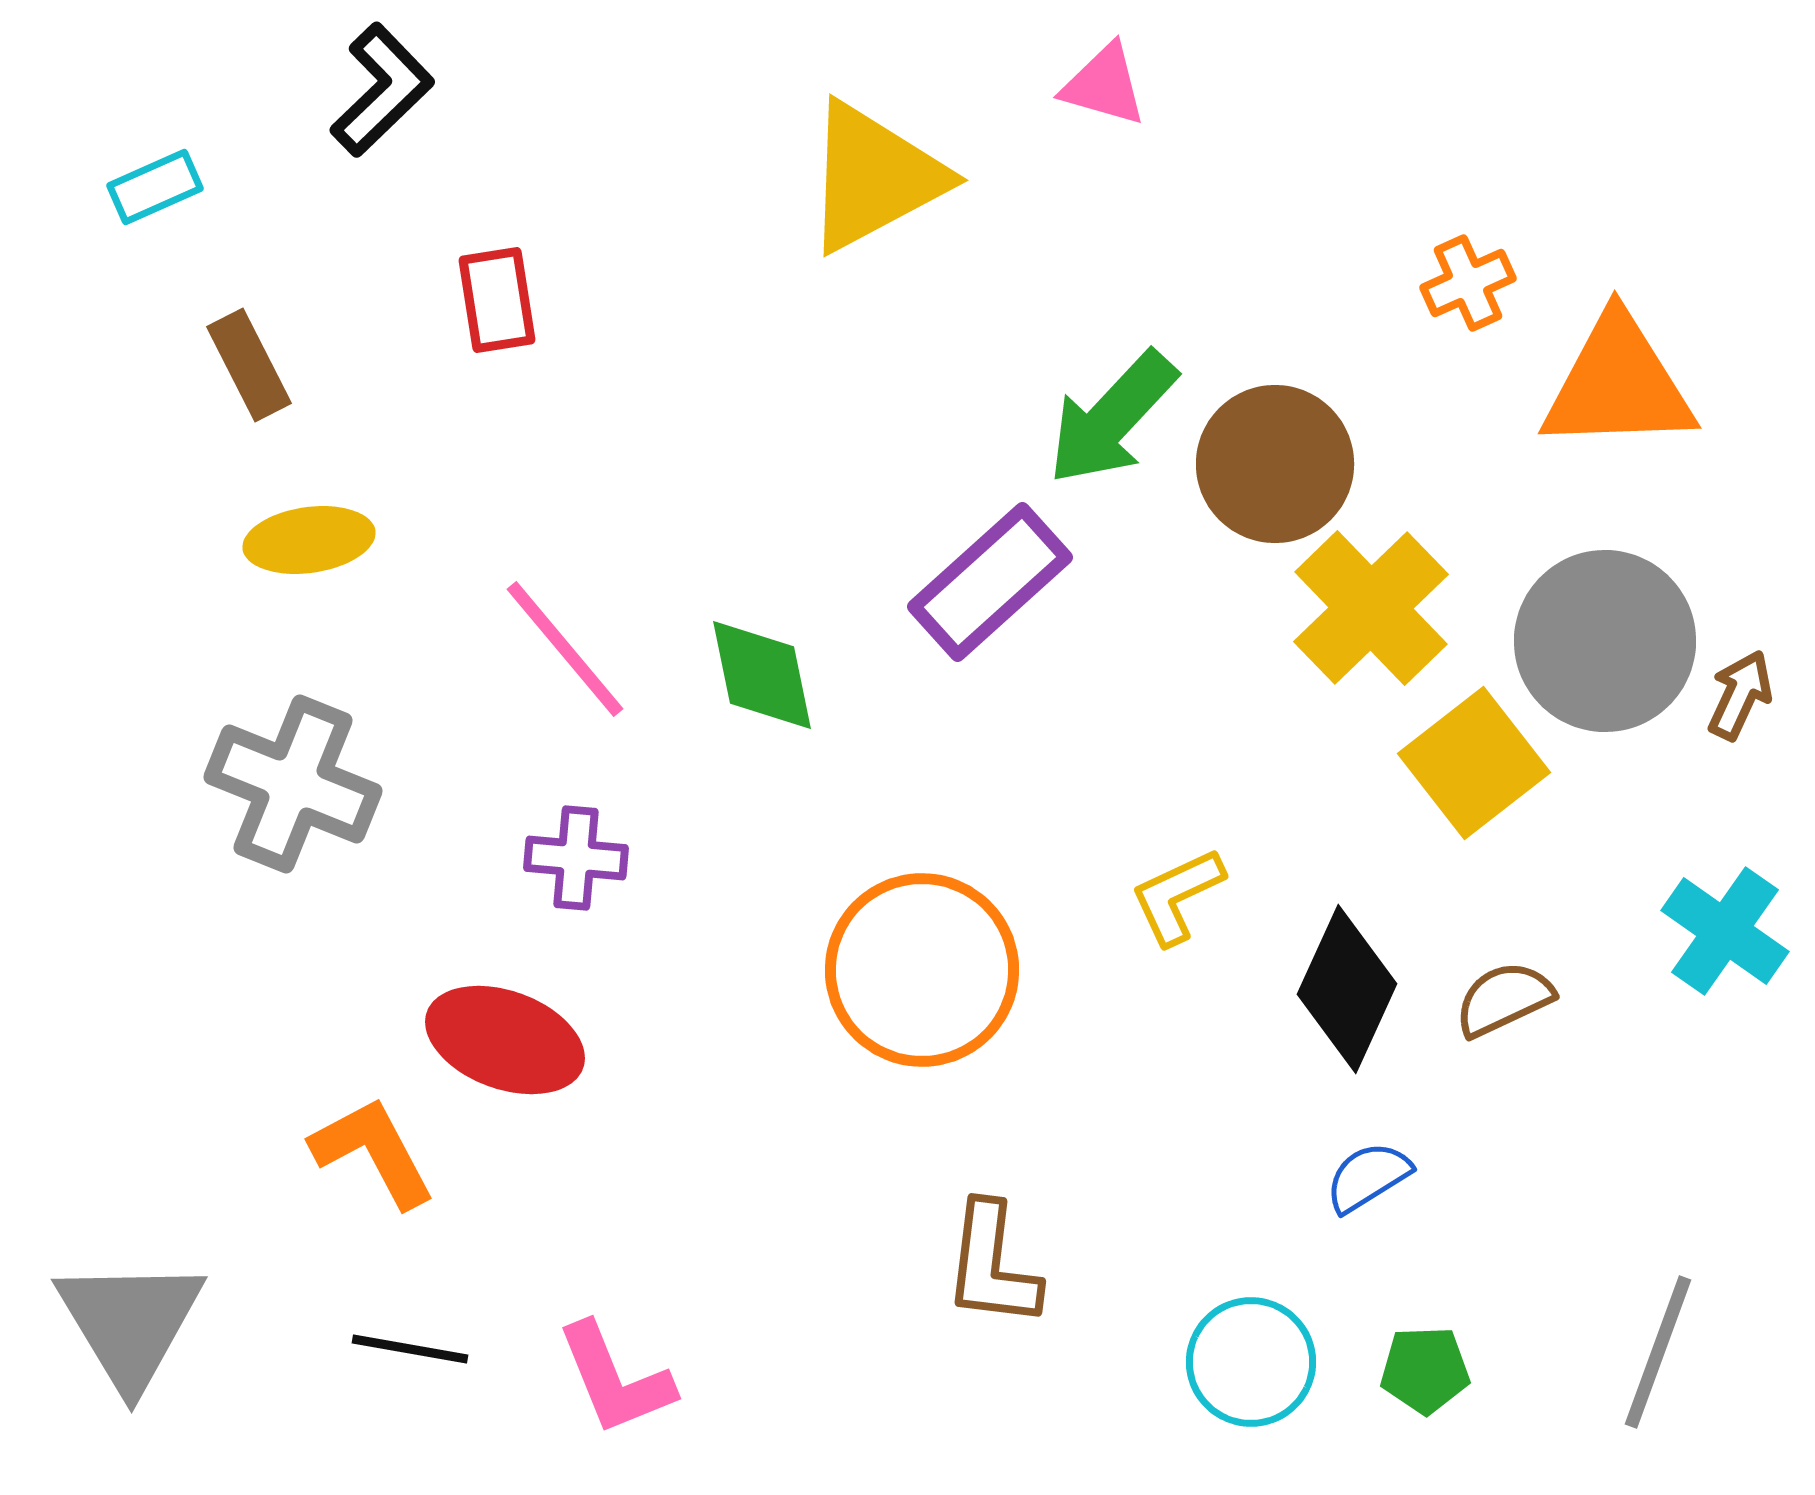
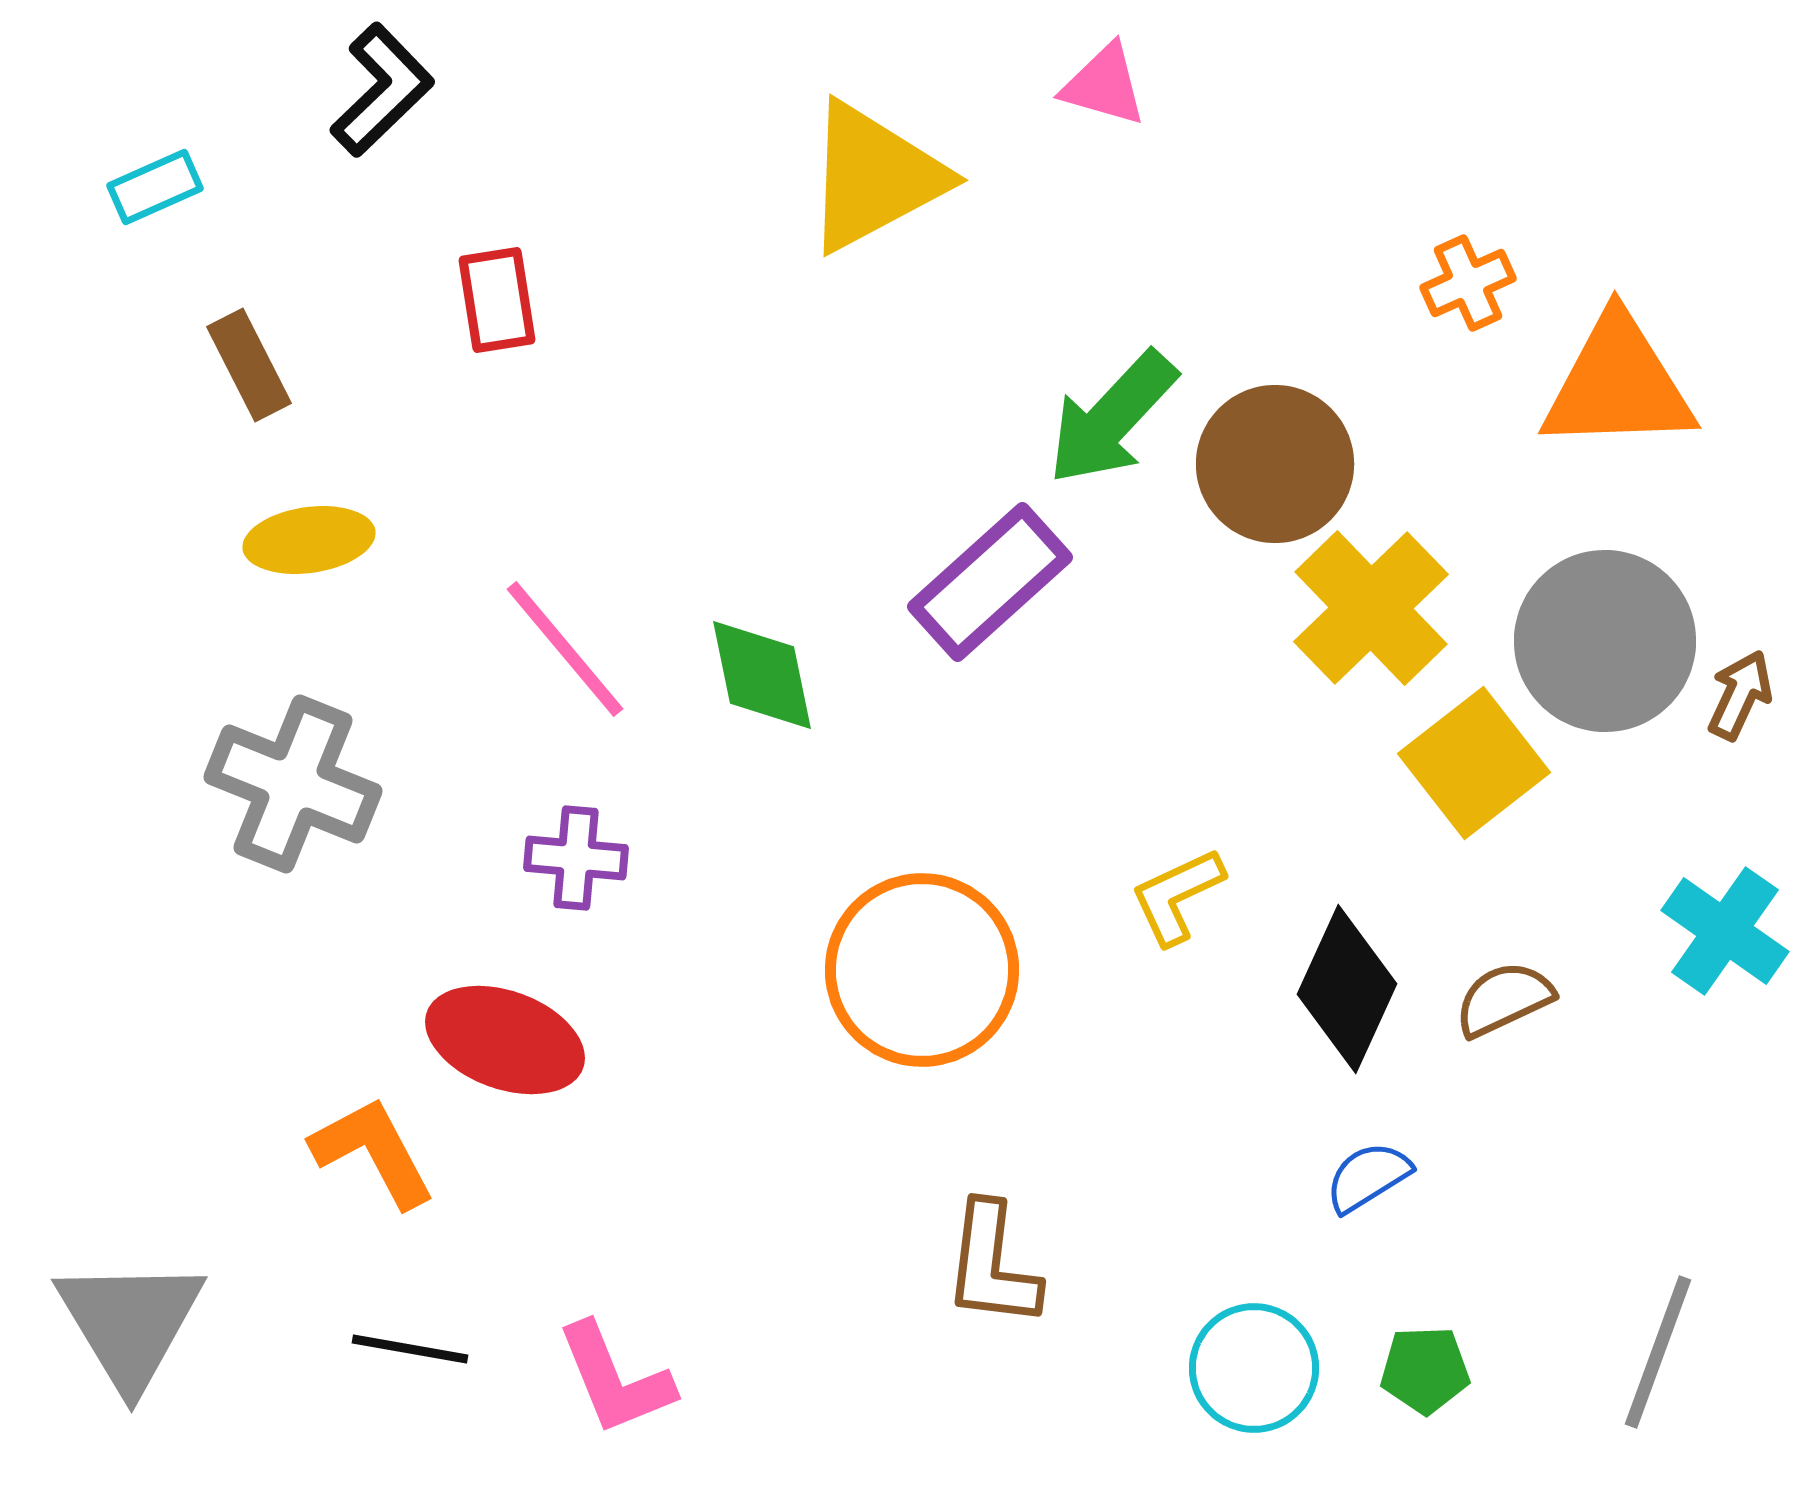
cyan circle: moved 3 px right, 6 px down
